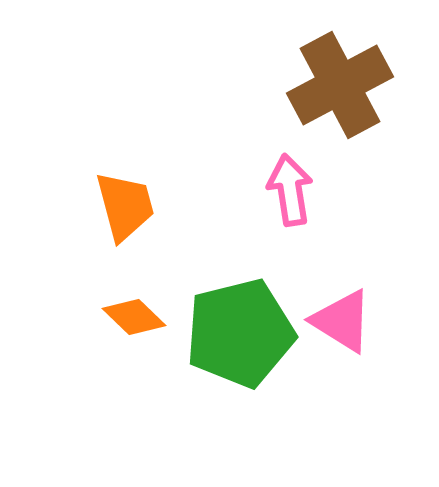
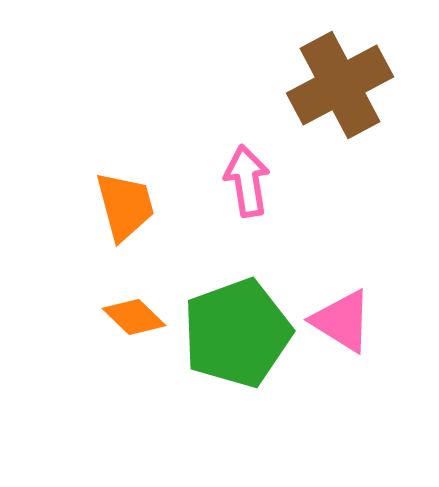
pink arrow: moved 43 px left, 9 px up
green pentagon: moved 3 px left; rotated 6 degrees counterclockwise
